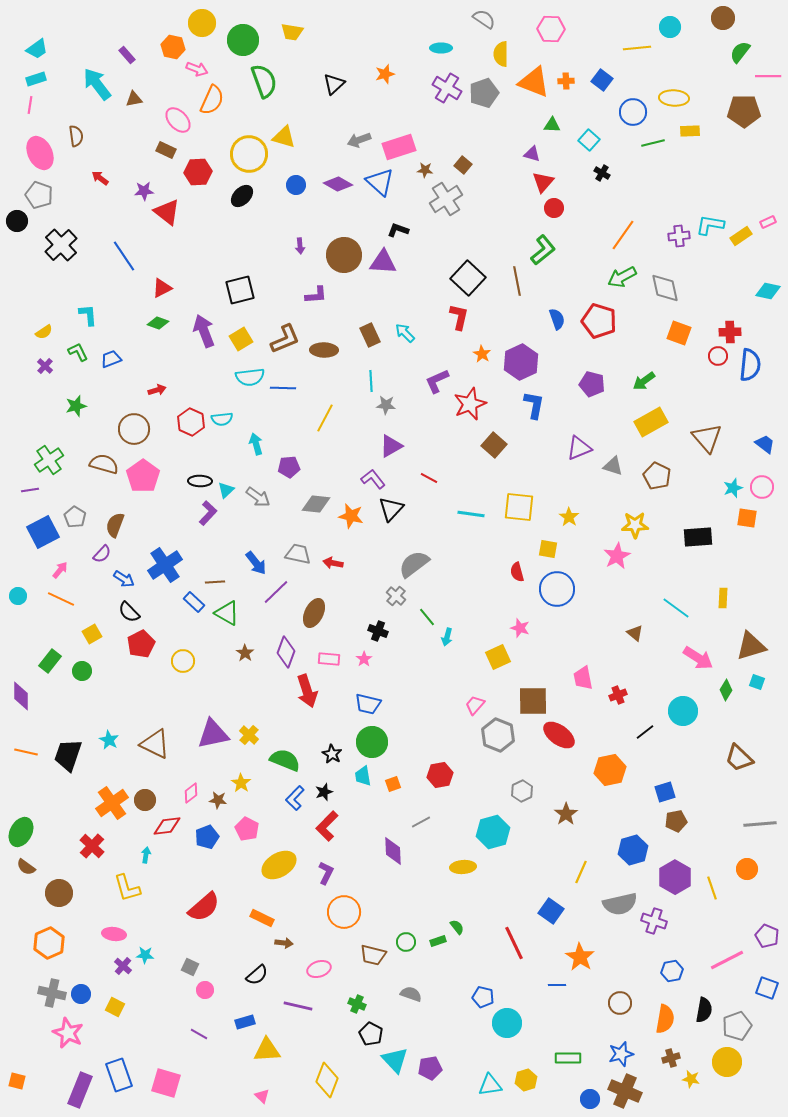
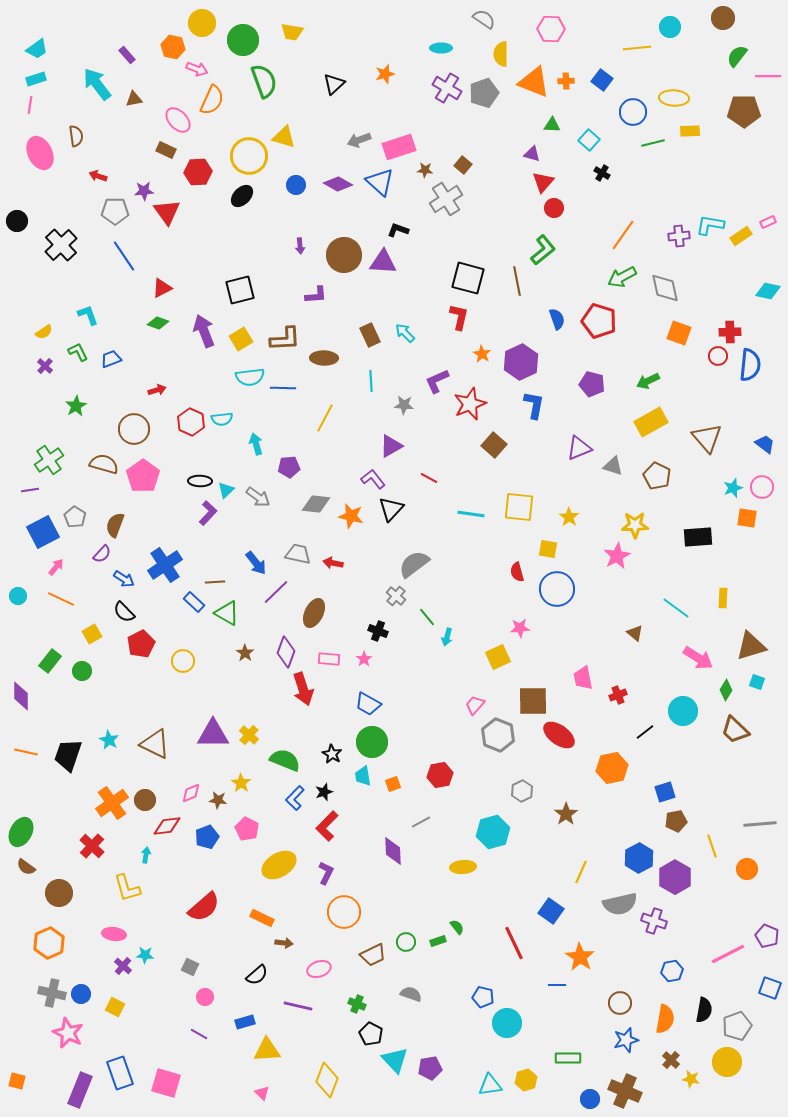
green semicircle at (740, 52): moved 3 px left, 4 px down
yellow circle at (249, 154): moved 2 px down
red arrow at (100, 178): moved 2 px left, 2 px up; rotated 18 degrees counterclockwise
gray pentagon at (39, 195): moved 76 px right, 16 px down; rotated 20 degrees counterclockwise
red triangle at (167, 212): rotated 16 degrees clockwise
black square at (468, 278): rotated 28 degrees counterclockwise
cyan L-shape at (88, 315): rotated 15 degrees counterclockwise
brown L-shape at (285, 339): rotated 20 degrees clockwise
brown ellipse at (324, 350): moved 8 px down
green arrow at (644, 381): moved 4 px right; rotated 10 degrees clockwise
gray star at (386, 405): moved 18 px right
green star at (76, 406): rotated 15 degrees counterclockwise
pink arrow at (60, 570): moved 4 px left, 3 px up
black semicircle at (129, 612): moved 5 px left
pink star at (520, 628): rotated 24 degrees counterclockwise
red arrow at (307, 691): moved 4 px left, 2 px up
blue trapezoid at (368, 704): rotated 16 degrees clockwise
purple triangle at (213, 734): rotated 12 degrees clockwise
brown trapezoid at (739, 758): moved 4 px left, 28 px up
orange hexagon at (610, 770): moved 2 px right, 2 px up
pink diamond at (191, 793): rotated 15 degrees clockwise
blue hexagon at (633, 850): moved 6 px right, 8 px down; rotated 12 degrees counterclockwise
yellow line at (712, 888): moved 42 px up
brown trapezoid at (373, 955): rotated 40 degrees counterclockwise
pink line at (727, 960): moved 1 px right, 6 px up
blue square at (767, 988): moved 3 px right
pink circle at (205, 990): moved 7 px down
blue star at (621, 1054): moved 5 px right, 14 px up
brown cross at (671, 1058): moved 2 px down; rotated 30 degrees counterclockwise
blue rectangle at (119, 1075): moved 1 px right, 2 px up
pink triangle at (262, 1096): moved 3 px up
